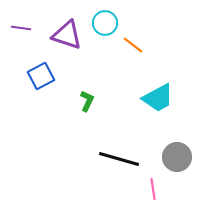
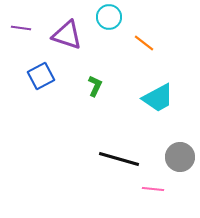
cyan circle: moved 4 px right, 6 px up
orange line: moved 11 px right, 2 px up
green L-shape: moved 8 px right, 15 px up
gray circle: moved 3 px right
pink line: rotated 75 degrees counterclockwise
